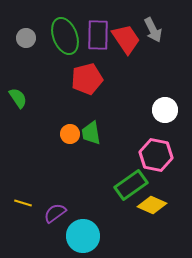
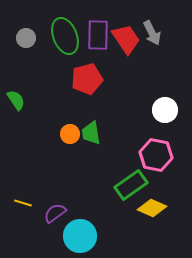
gray arrow: moved 1 px left, 3 px down
green semicircle: moved 2 px left, 2 px down
yellow diamond: moved 3 px down
cyan circle: moved 3 px left
